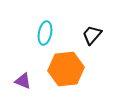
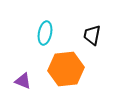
black trapezoid: rotated 30 degrees counterclockwise
